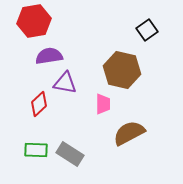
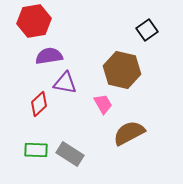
pink trapezoid: rotated 30 degrees counterclockwise
